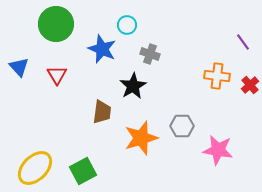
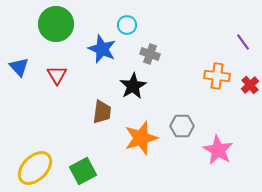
pink star: rotated 20 degrees clockwise
